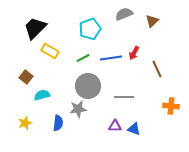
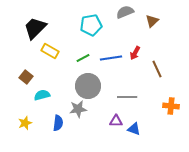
gray semicircle: moved 1 px right, 2 px up
cyan pentagon: moved 1 px right, 4 px up; rotated 10 degrees clockwise
red arrow: moved 1 px right
gray line: moved 3 px right
purple triangle: moved 1 px right, 5 px up
